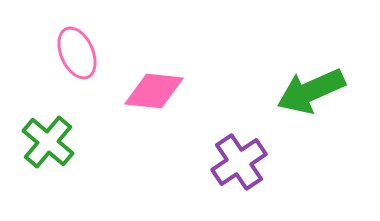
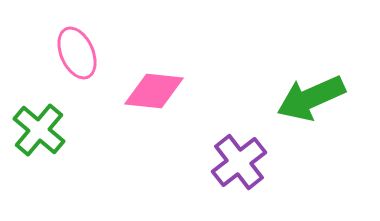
green arrow: moved 7 px down
green cross: moved 9 px left, 12 px up
purple cross: rotated 4 degrees counterclockwise
